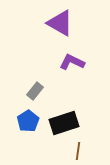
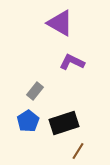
brown line: rotated 24 degrees clockwise
